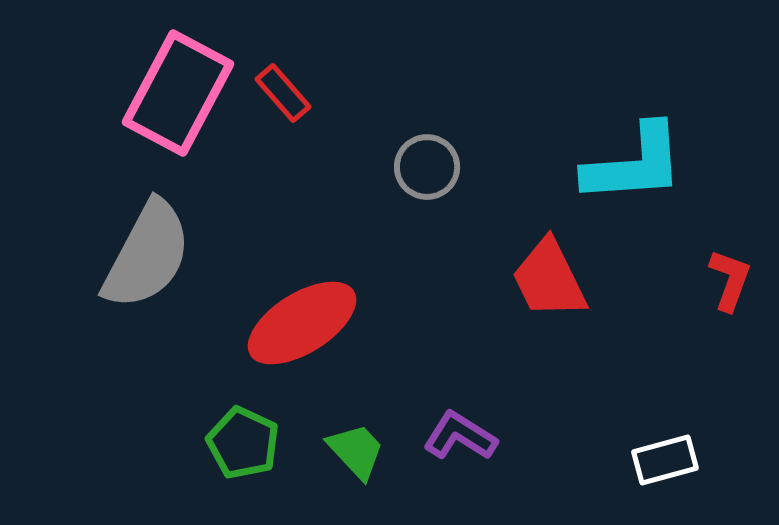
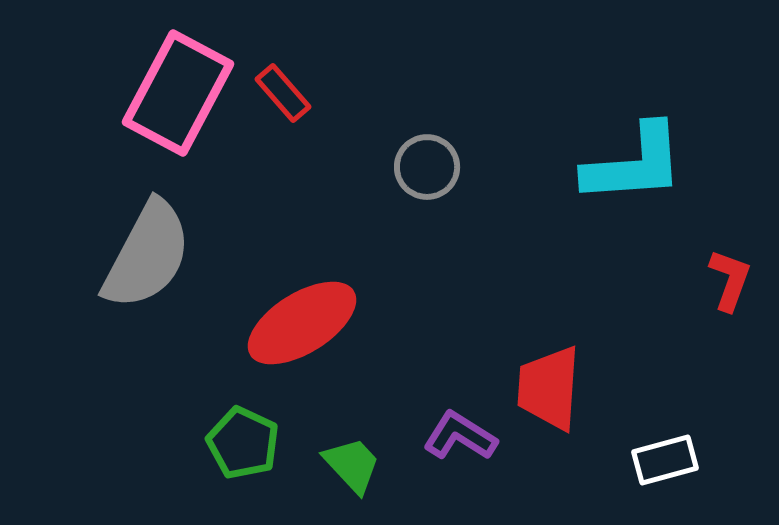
red trapezoid: moved 109 px down; rotated 30 degrees clockwise
green trapezoid: moved 4 px left, 14 px down
